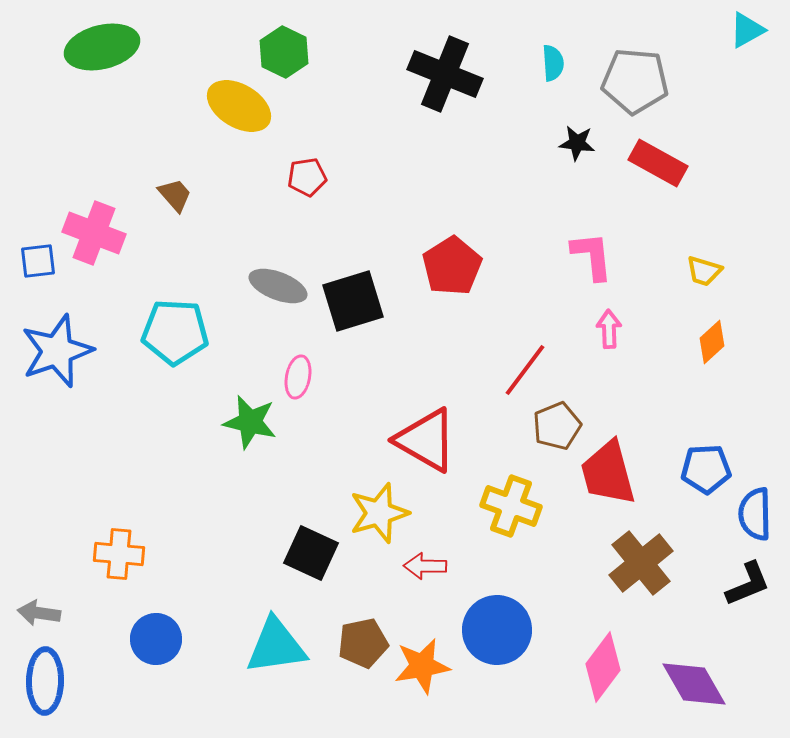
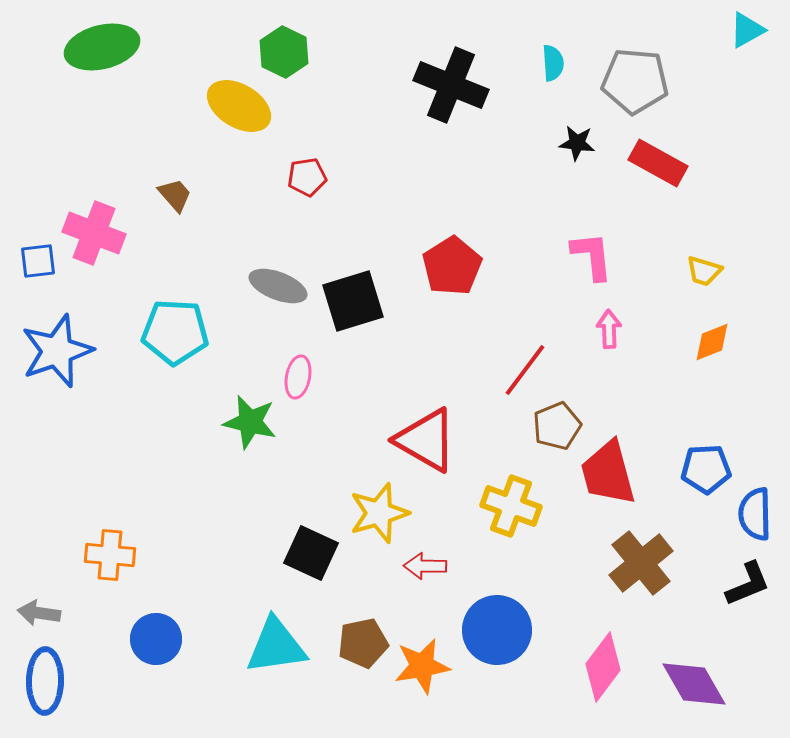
black cross at (445, 74): moved 6 px right, 11 px down
orange diamond at (712, 342): rotated 21 degrees clockwise
orange cross at (119, 554): moved 9 px left, 1 px down
